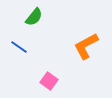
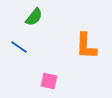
orange L-shape: rotated 60 degrees counterclockwise
pink square: rotated 24 degrees counterclockwise
